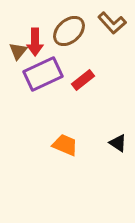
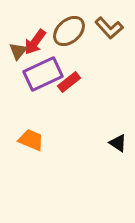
brown L-shape: moved 3 px left, 5 px down
red arrow: rotated 36 degrees clockwise
red rectangle: moved 14 px left, 2 px down
orange trapezoid: moved 34 px left, 5 px up
